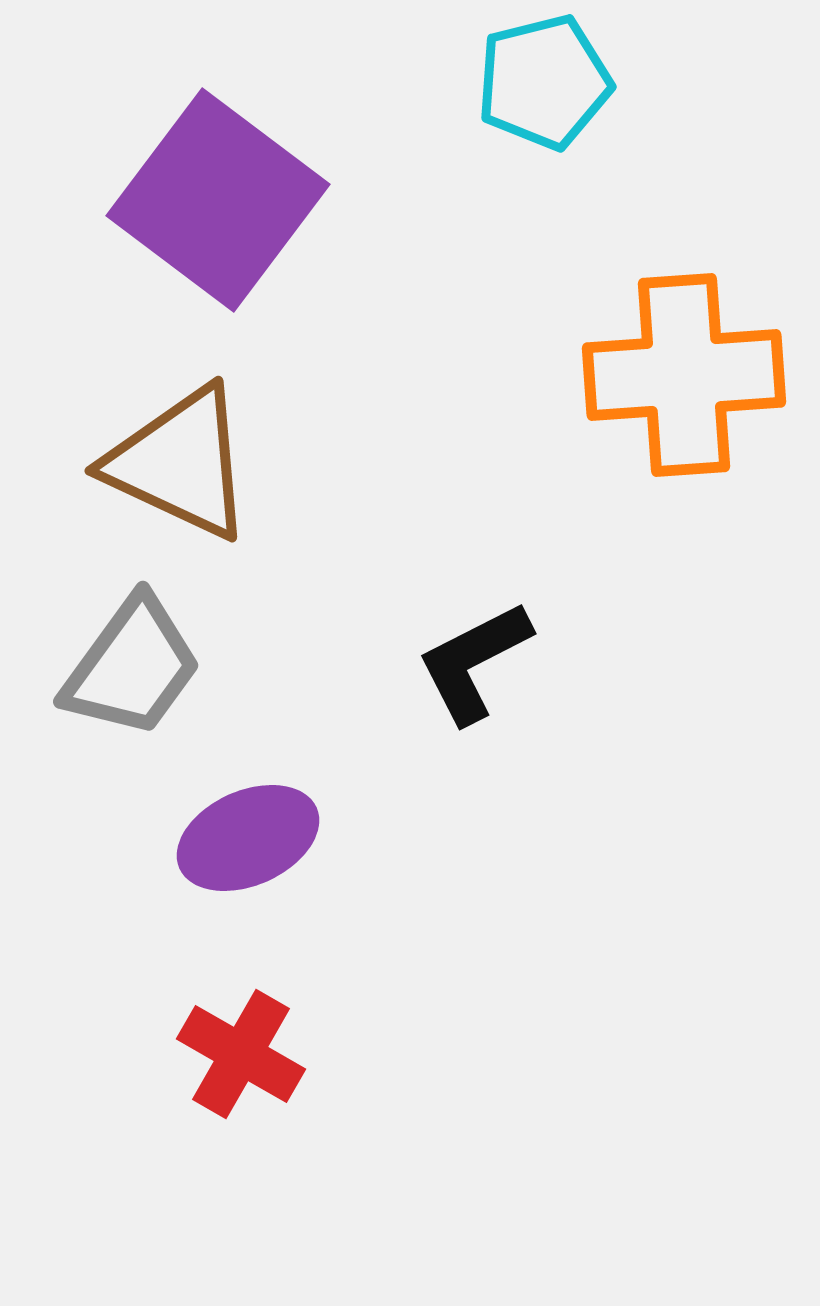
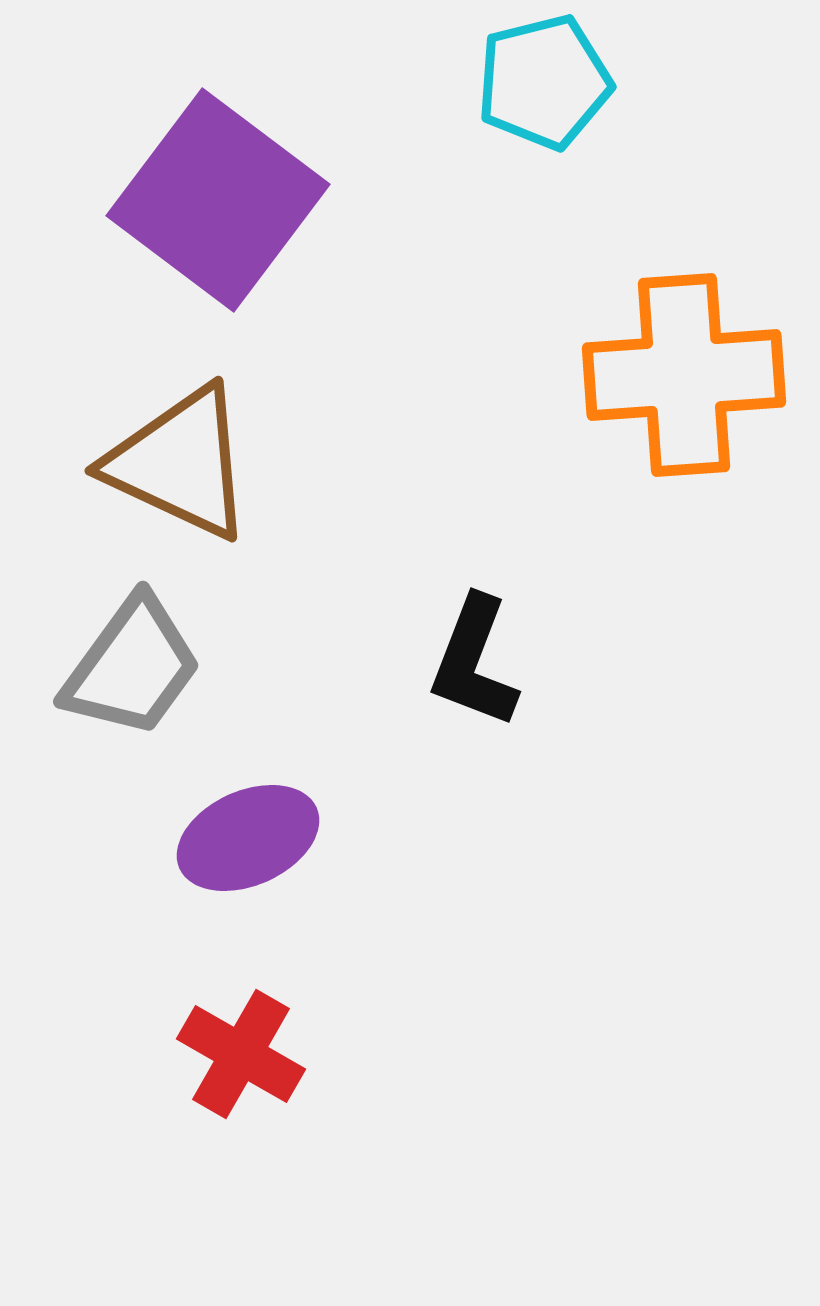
black L-shape: rotated 42 degrees counterclockwise
